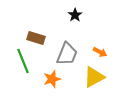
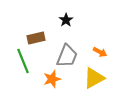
black star: moved 9 px left, 5 px down
brown rectangle: rotated 30 degrees counterclockwise
gray trapezoid: moved 2 px down
yellow triangle: moved 1 px down
